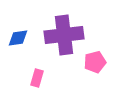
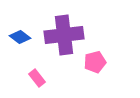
blue diamond: moved 2 px right, 1 px up; rotated 45 degrees clockwise
pink rectangle: rotated 54 degrees counterclockwise
